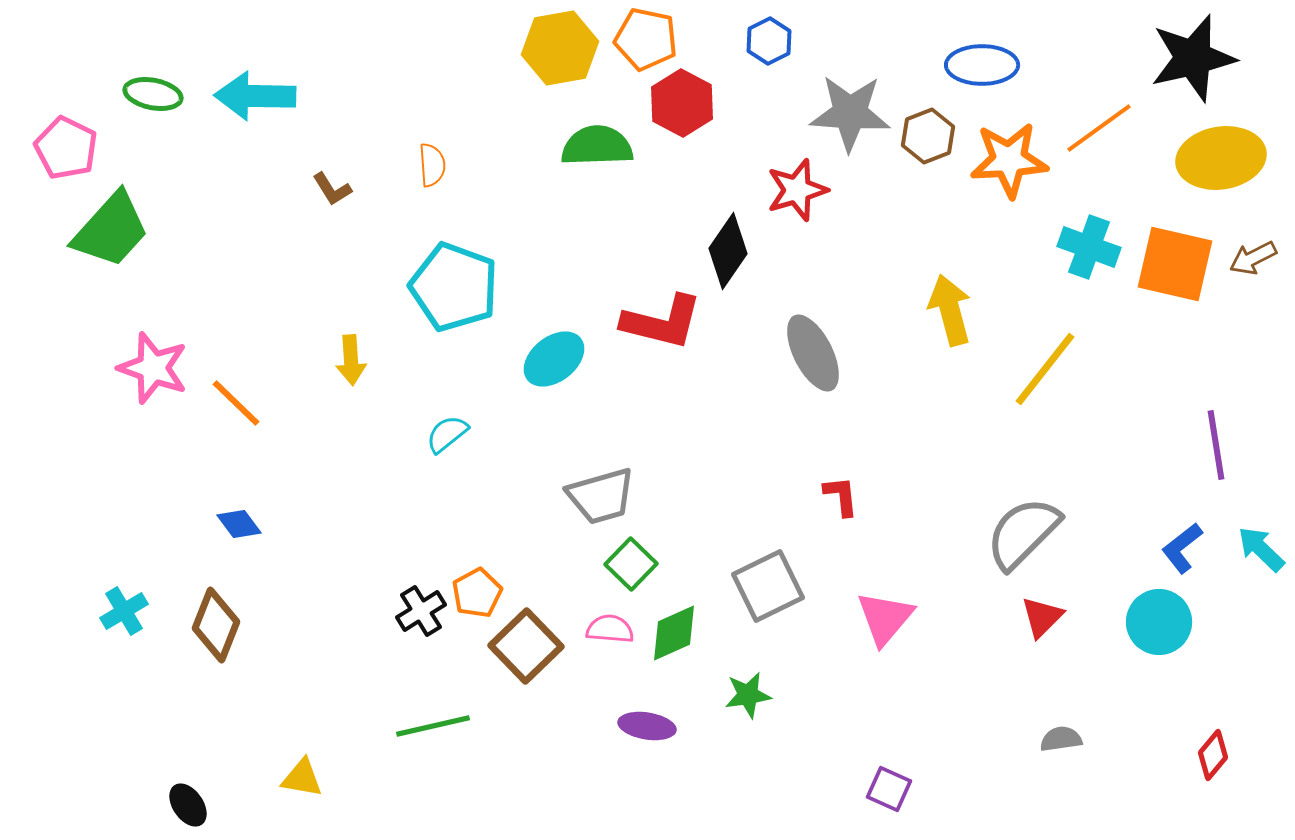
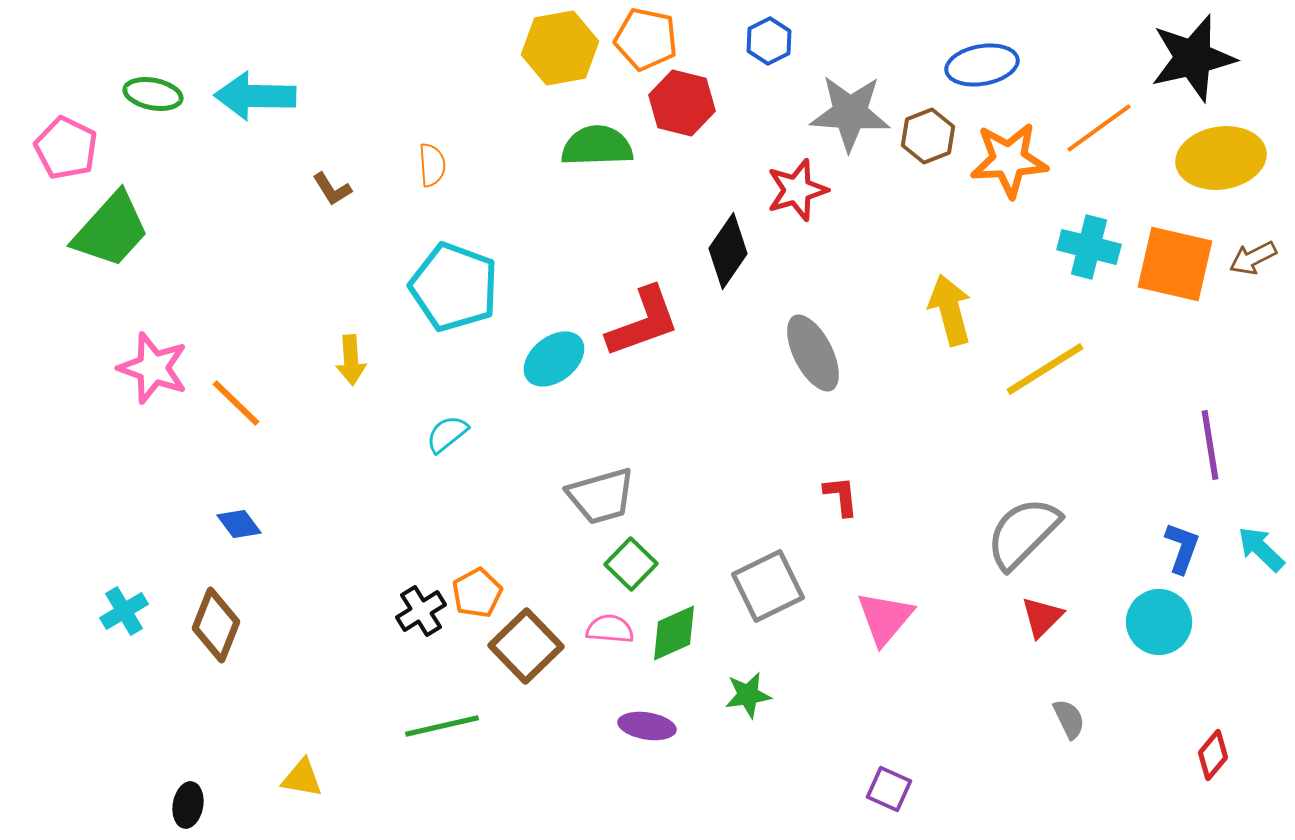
blue ellipse at (982, 65): rotated 10 degrees counterclockwise
red hexagon at (682, 103): rotated 14 degrees counterclockwise
cyan cross at (1089, 247): rotated 6 degrees counterclockwise
red L-shape at (662, 322): moved 19 px left; rotated 34 degrees counterclockwise
yellow line at (1045, 369): rotated 20 degrees clockwise
purple line at (1216, 445): moved 6 px left
blue L-shape at (1182, 548): rotated 148 degrees clockwise
green line at (433, 726): moved 9 px right
gray semicircle at (1061, 739): moved 8 px right, 20 px up; rotated 72 degrees clockwise
black ellipse at (188, 805): rotated 45 degrees clockwise
